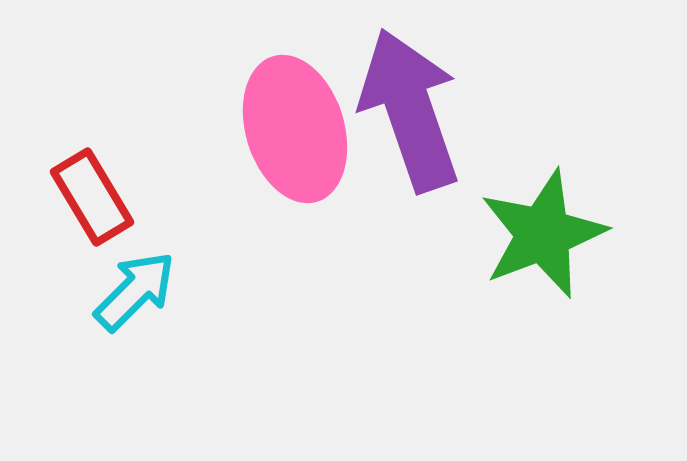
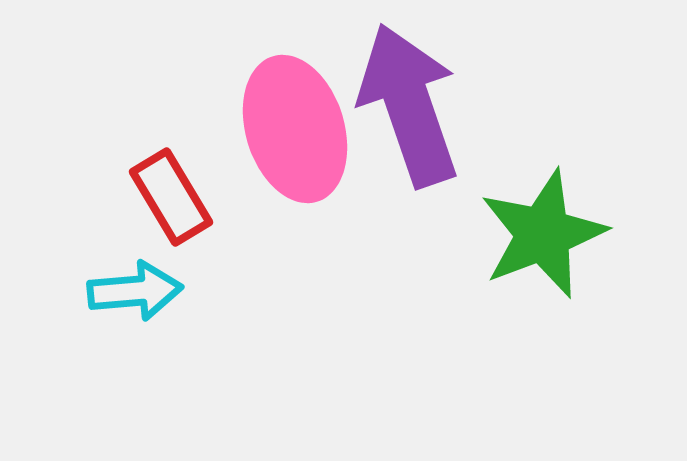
purple arrow: moved 1 px left, 5 px up
red rectangle: moved 79 px right
cyan arrow: rotated 40 degrees clockwise
